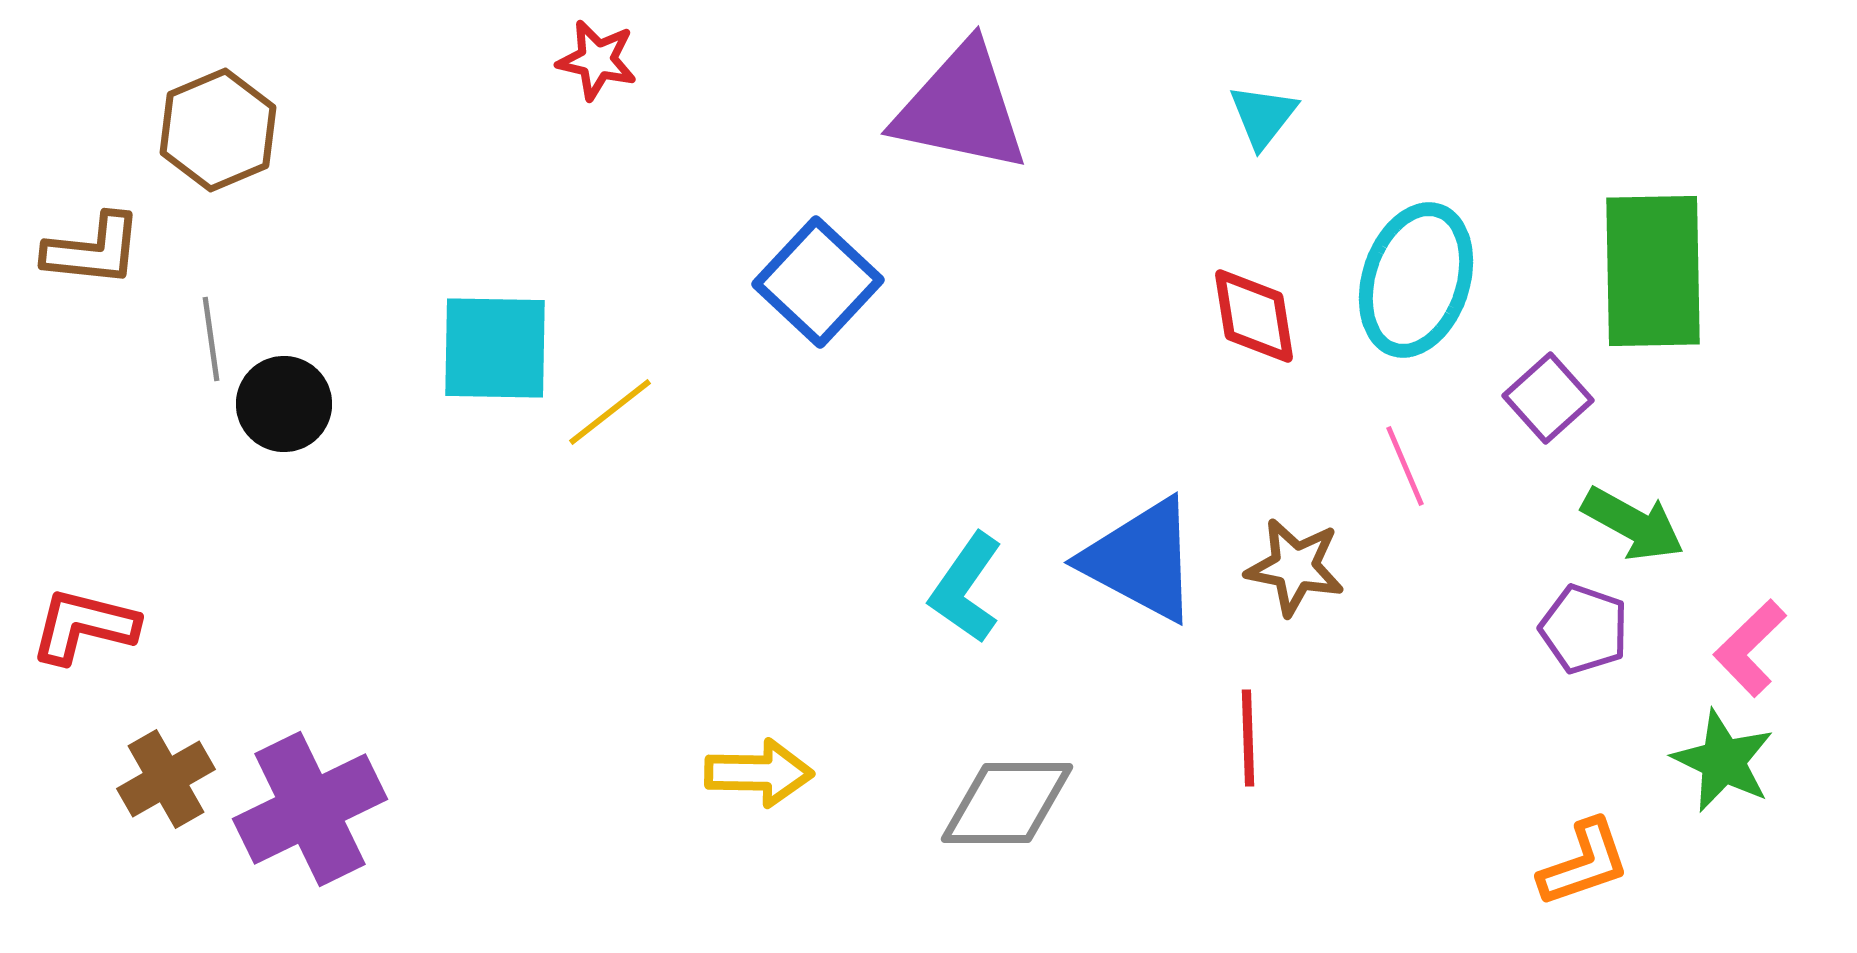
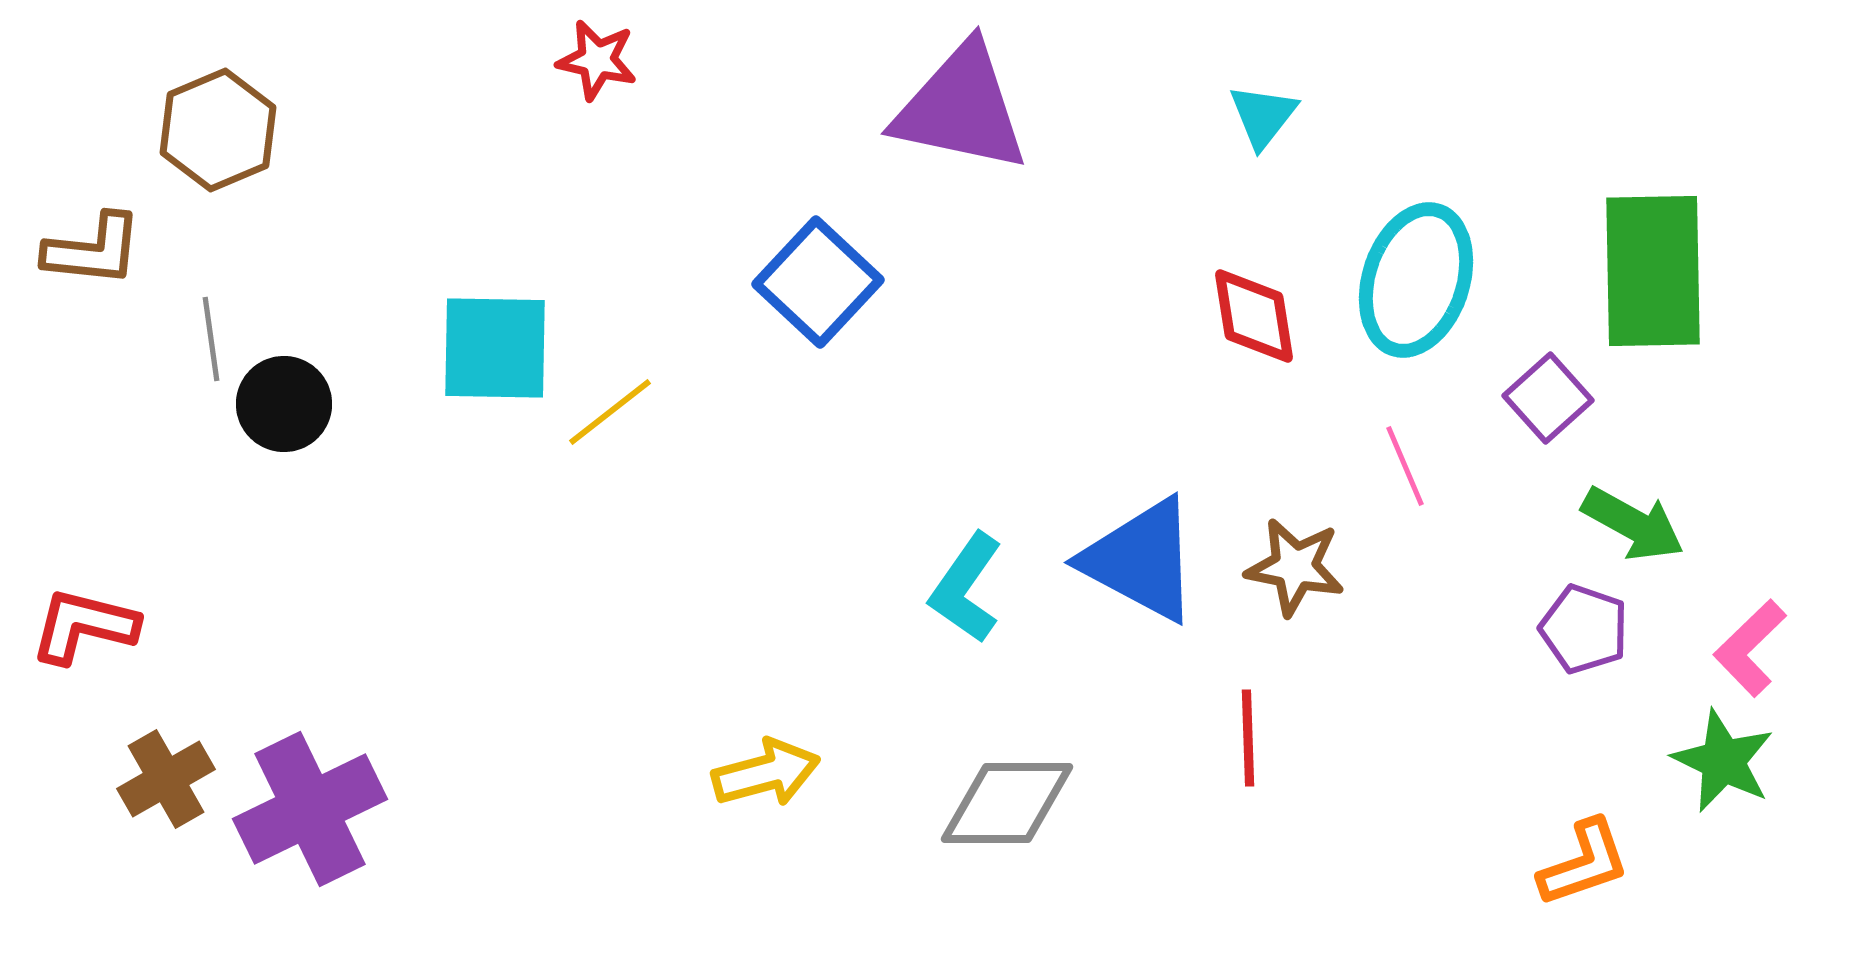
yellow arrow: moved 7 px right; rotated 16 degrees counterclockwise
